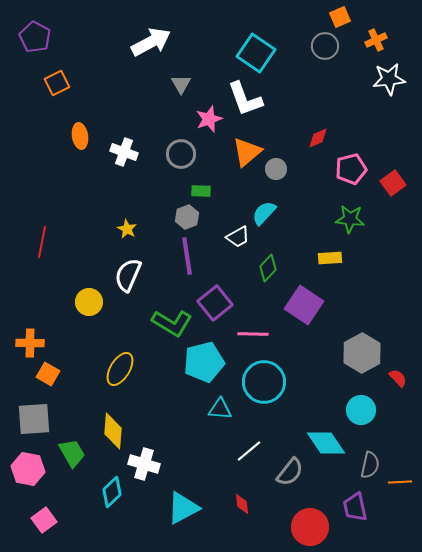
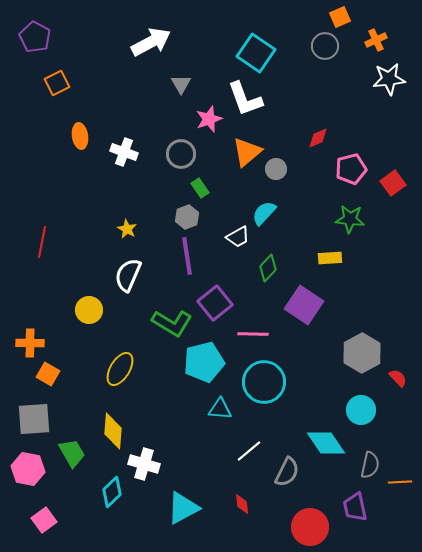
green rectangle at (201, 191): moved 1 px left, 3 px up; rotated 54 degrees clockwise
yellow circle at (89, 302): moved 8 px down
gray semicircle at (290, 472): moved 3 px left; rotated 12 degrees counterclockwise
